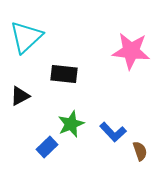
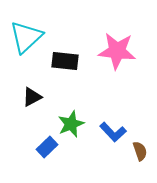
pink star: moved 14 px left
black rectangle: moved 1 px right, 13 px up
black triangle: moved 12 px right, 1 px down
